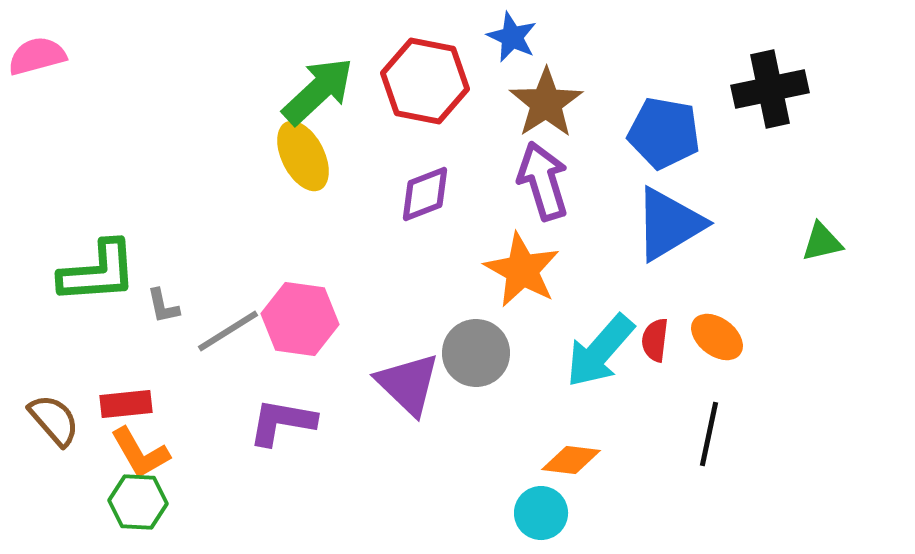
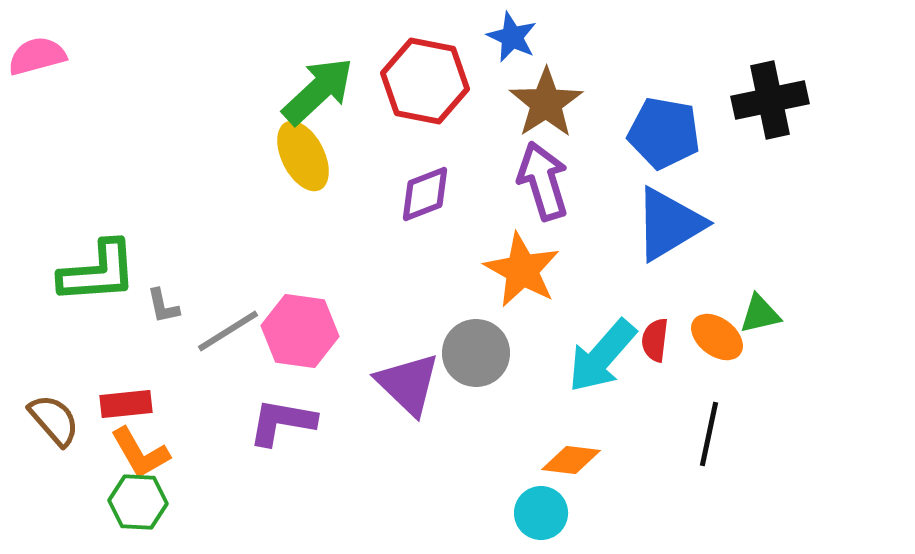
black cross: moved 11 px down
green triangle: moved 62 px left, 72 px down
pink hexagon: moved 12 px down
cyan arrow: moved 2 px right, 5 px down
